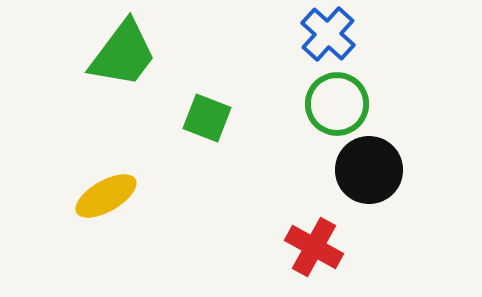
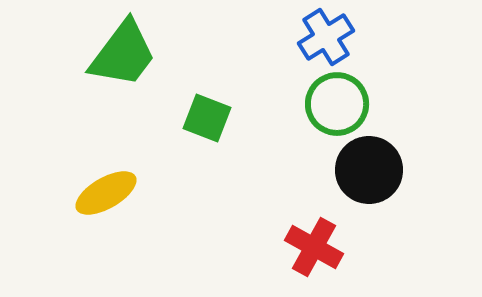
blue cross: moved 2 px left, 3 px down; rotated 16 degrees clockwise
yellow ellipse: moved 3 px up
